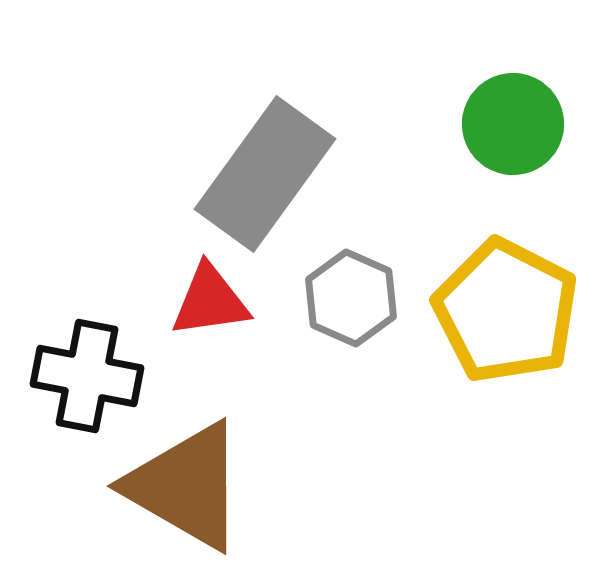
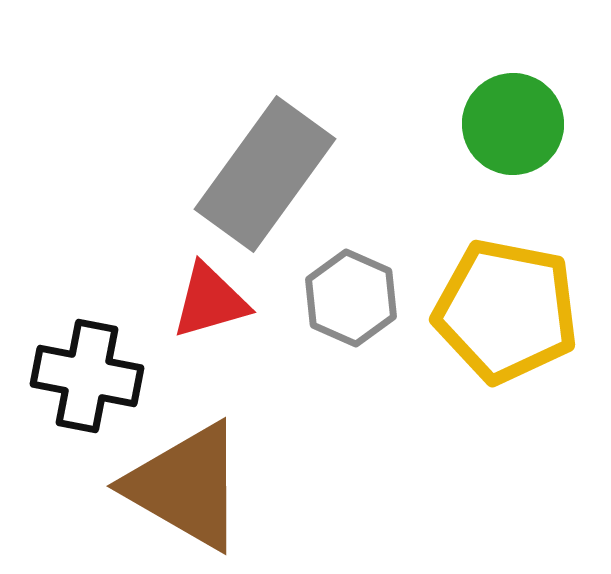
red triangle: rotated 8 degrees counterclockwise
yellow pentagon: rotated 16 degrees counterclockwise
